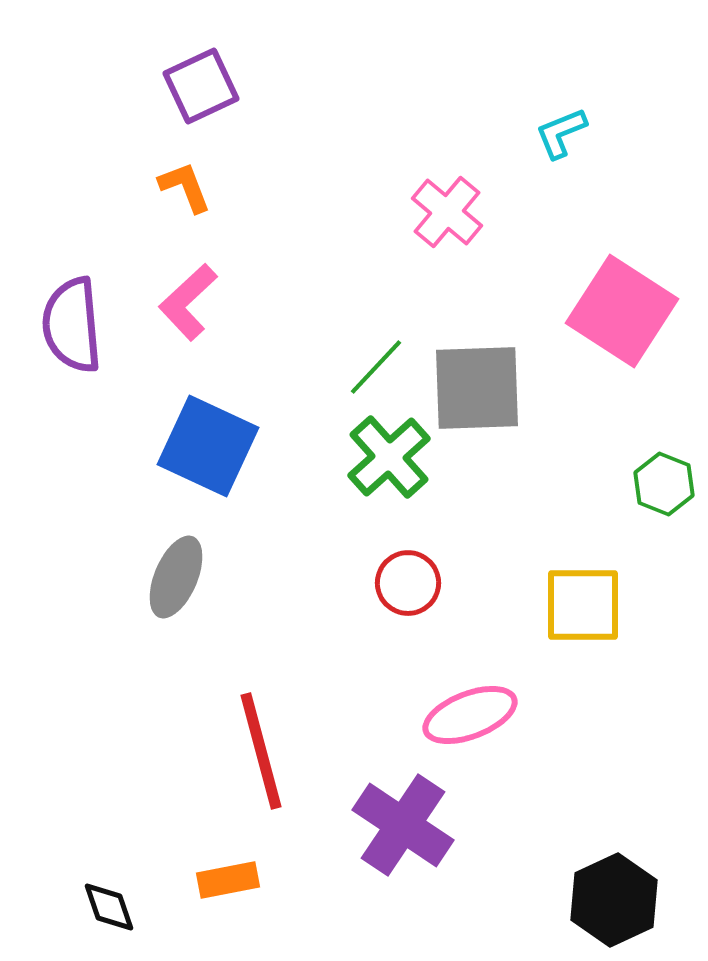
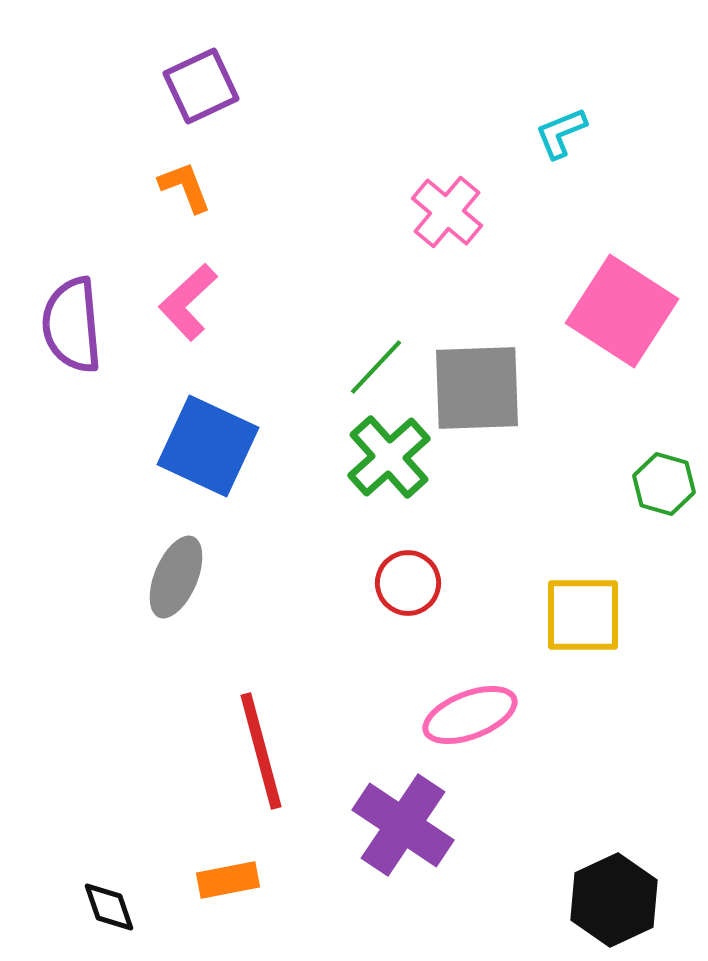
green hexagon: rotated 6 degrees counterclockwise
yellow square: moved 10 px down
